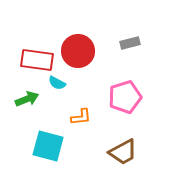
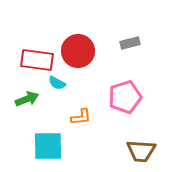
cyan square: rotated 16 degrees counterclockwise
brown trapezoid: moved 18 px right, 1 px up; rotated 32 degrees clockwise
